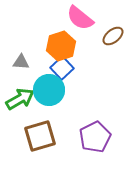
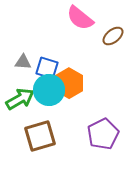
orange hexagon: moved 8 px right, 37 px down; rotated 12 degrees counterclockwise
gray triangle: moved 2 px right
blue square: moved 15 px left; rotated 30 degrees counterclockwise
purple pentagon: moved 8 px right, 3 px up
